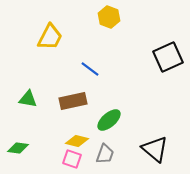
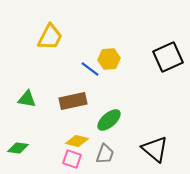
yellow hexagon: moved 42 px down; rotated 25 degrees counterclockwise
green triangle: moved 1 px left
